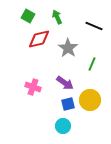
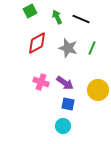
green square: moved 2 px right, 5 px up; rotated 32 degrees clockwise
black line: moved 13 px left, 7 px up
red diamond: moved 2 px left, 4 px down; rotated 15 degrees counterclockwise
gray star: rotated 18 degrees counterclockwise
green line: moved 16 px up
pink cross: moved 8 px right, 5 px up
yellow circle: moved 8 px right, 10 px up
blue square: rotated 24 degrees clockwise
